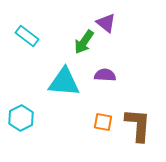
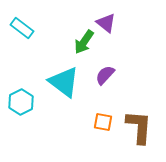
cyan rectangle: moved 5 px left, 8 px up
purple semicircle: rotated 50 degrees counterclockwise
cyan triangle: rotated 32 degrees clockwise
cyan hexagon: moved 16 px up
brown L-shape: moved 1 px right, 2 px down
